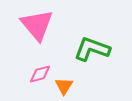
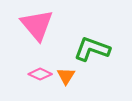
pink diamond: rotated 40 degrees clockwise
orange triangle: moved 2 px right, 10 px up
